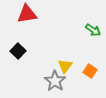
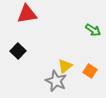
yellow triangle: rotated 14 degrees clockwise
gray star: moved 1 px right; rotated 10 degrees counterclockwise
